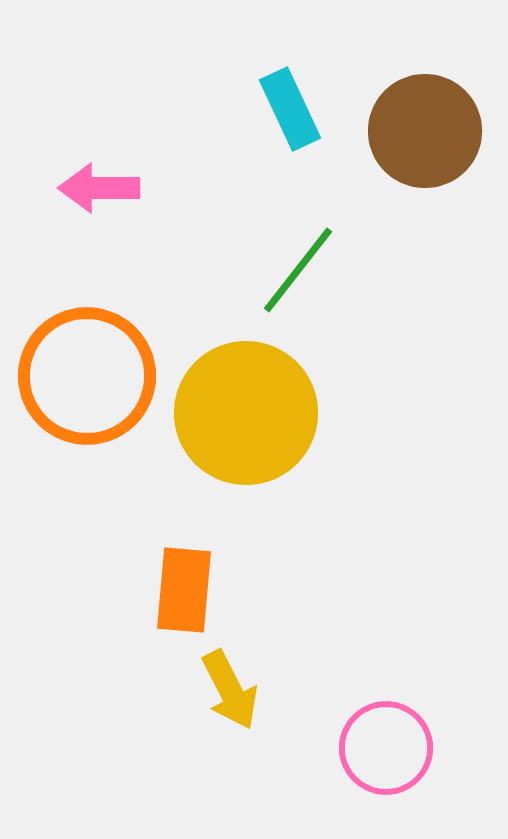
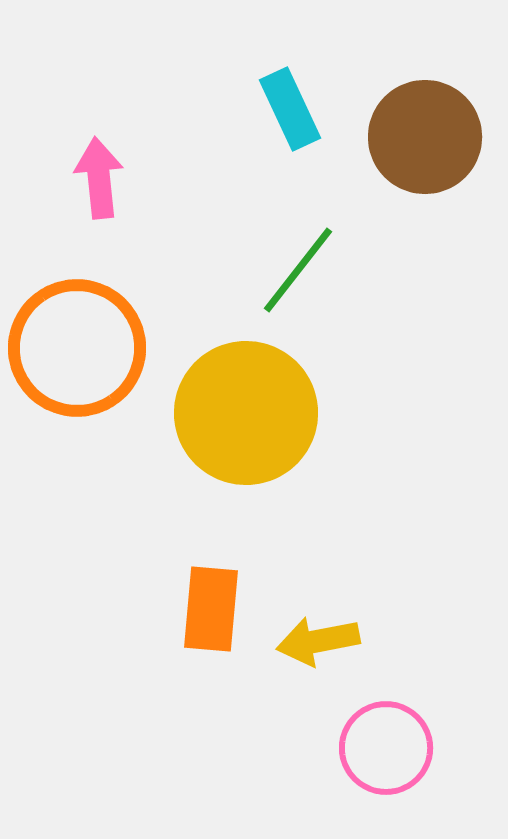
brown circle: moved 6 px down
pink arrow: moved 10 px up; rotated 84 degrees clockwise
orange circle: moved 10 px left, 28 px up
orange rectangle: moved 27 px right, 19 px down
yellow arrow: moved 88 px right, 49 px up; rotated 106 degrees clockwise
